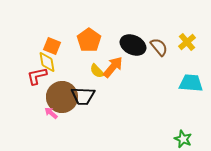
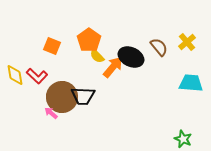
black ellipse: moved 2 px left, 12 px down
yellow diamond: moved 32 px left, 13 px down
yellow semicircle: moved 15 px up
red L-shape: rotated 125 degrees counterclockwise
